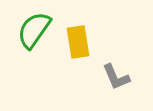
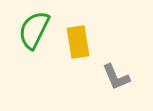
green semicircle: rotated 9 degrees counterclockwise
